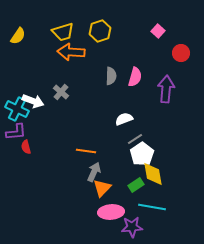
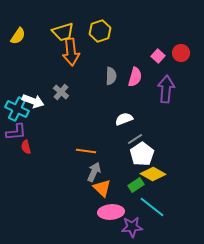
pink square: moved 25 px down
orange arrow: rotated 100 degrees counterclockwise
yellow diamond: rotated 50 degrees counterclockwise
orange triangle: rotated 30 degrees counterclockwise
cyan line: rotated 28 degrees clockwise
